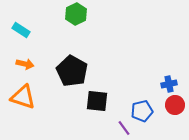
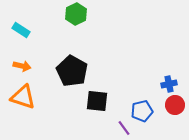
orange arrow: moved 3 px left, 2 px down
